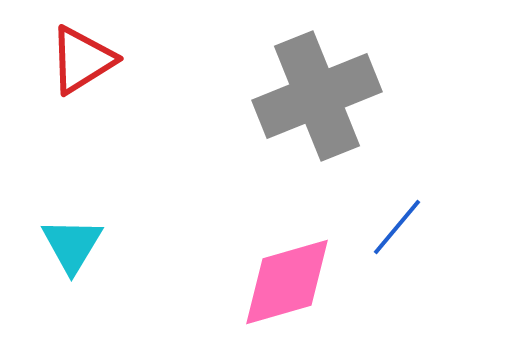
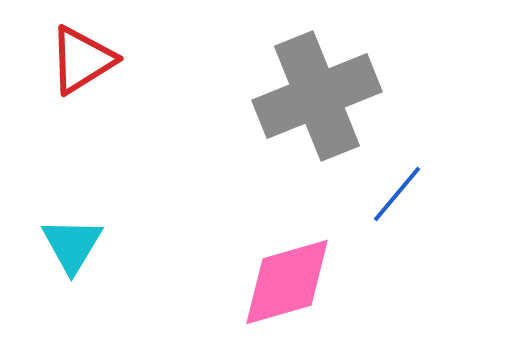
blue line: moved 33 px up
